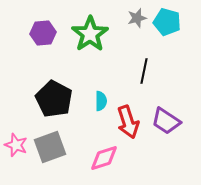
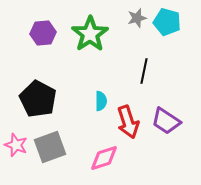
black pentagon: moved 16 px left
